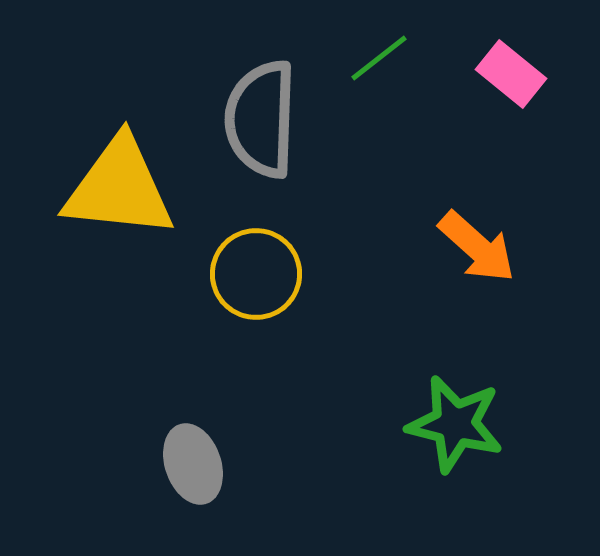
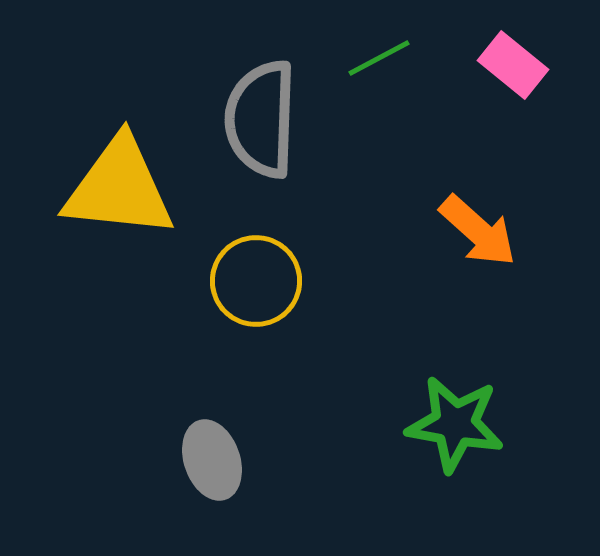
green line: rotated 10 degrees clockwise
pink rectangle: moved 2 px right, 9 px up
orange arrow: moved 1 px right, 16 px up
yellow circle: moved 7 px down
green star: rotated 4 degrees counterclockwise
gray ellipse: moved 19 px right, 4 px up
